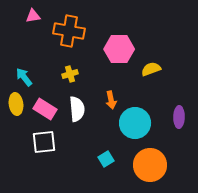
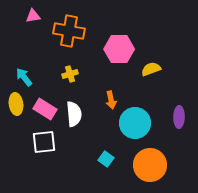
white semicircle: moved 3 px left, 5 px down
cyan square: rotated 21 degrees counterclockwise
